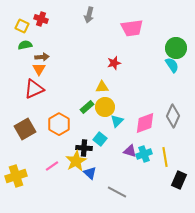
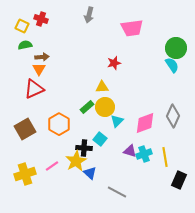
yellow cross: moved 9 px right, 2 px up
